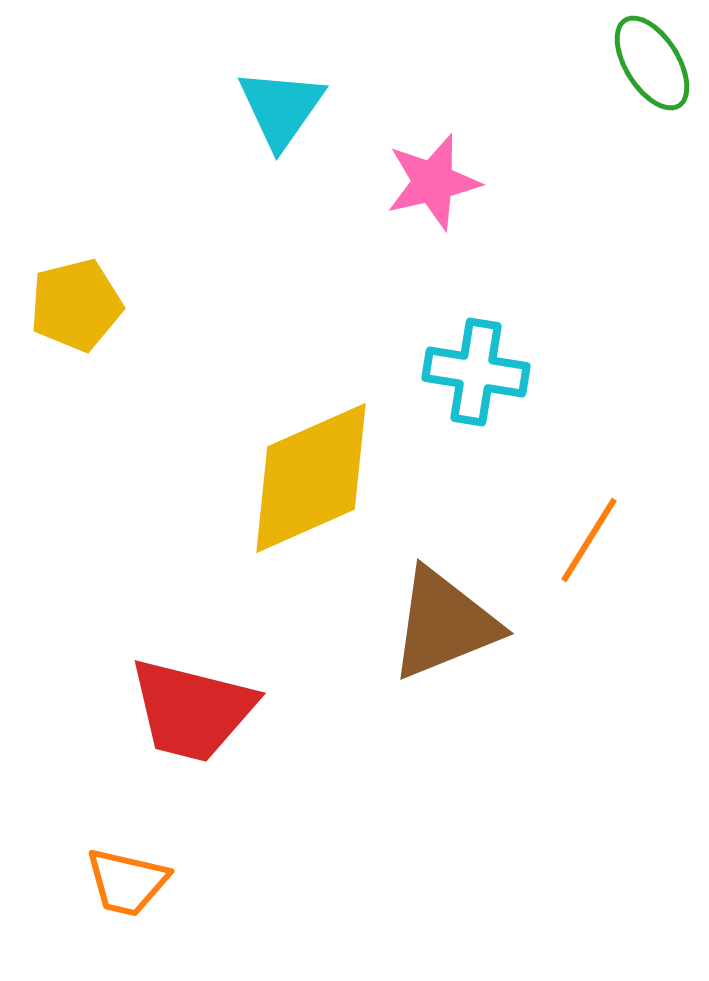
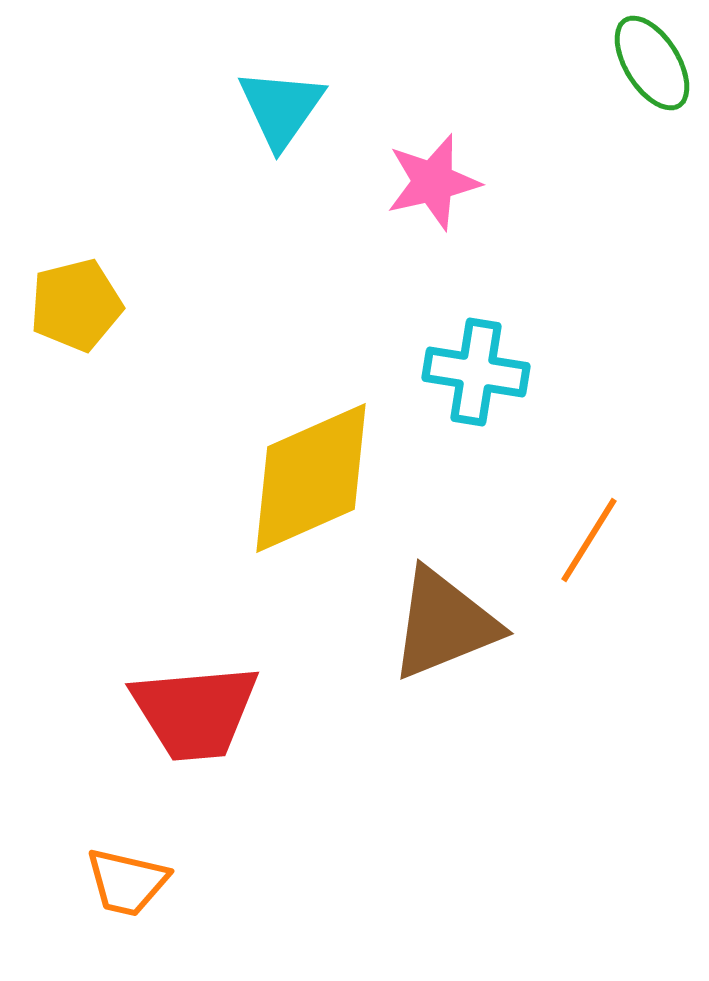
red trapezoid: moved 3 px right, 2 px down; rotated 19 degrees counterclockwise
